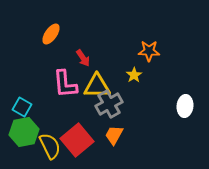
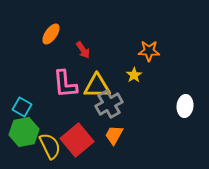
red arrow: moved 8 px up
